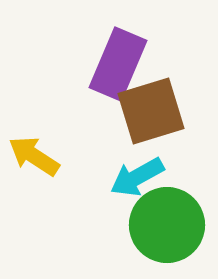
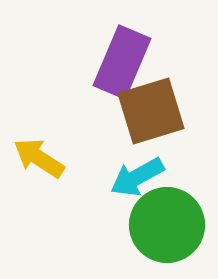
purple rectangle: moved 4 px right, 2 px up
yellow arrow: moved 5 px right, 2 px down
